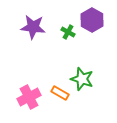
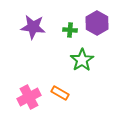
purple hexagon: moved 5 px right, 3 px down
green cross: moved 2 px right, 2 px up; rotated 24 degrees counterclockwise
green star: moved 19 px up; rotated 20 degrees clockwise
